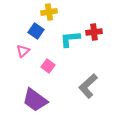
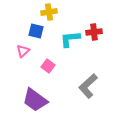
blue square: rotated 21 degrees counterclockwise
